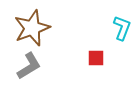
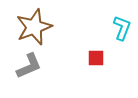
brown star: moved 2 px right, 1 px up
gray L-shape: rotated 8 degrees clockwise
